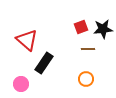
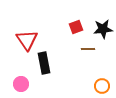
red square: moved 5 px left
red triangle: rotated 15 degrees clockwise
black rectangle: rotated 45 degrees counterclockwise
orange circle: moved 16 px right, 7 px down
